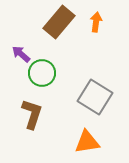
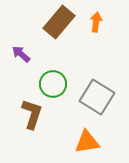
green circle: moved 11 px right, 11 px down
gray square: moved 2 px right
